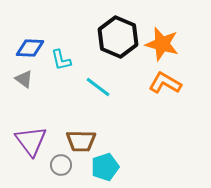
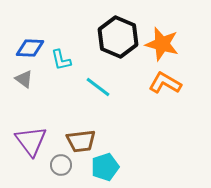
brown trapezoid: rotated 8 degrees counterclockwise
